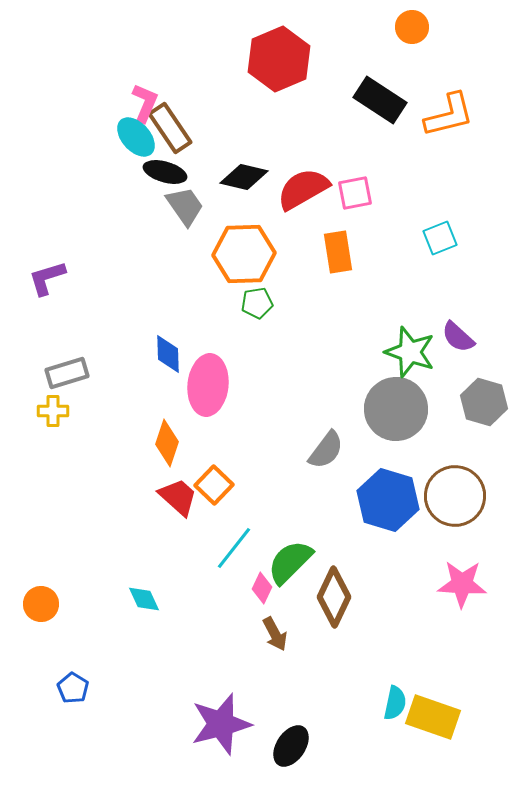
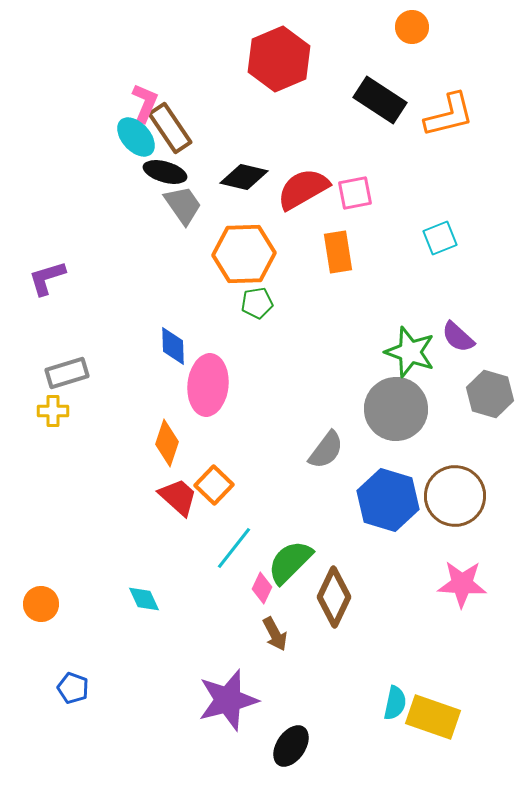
gray trapezoid at (185, 206): moved 2 px left, 1 px up
blue diamond at (168, 354): moved 5 px right, 8 px up
gray hexagon at (484, 402): moved 6 px right, 8 px up
blue pentagon at (73, 688): rotated 12 degrees counterclockwise
purple star at (221, 724): moved 7 px right, 24 px up
